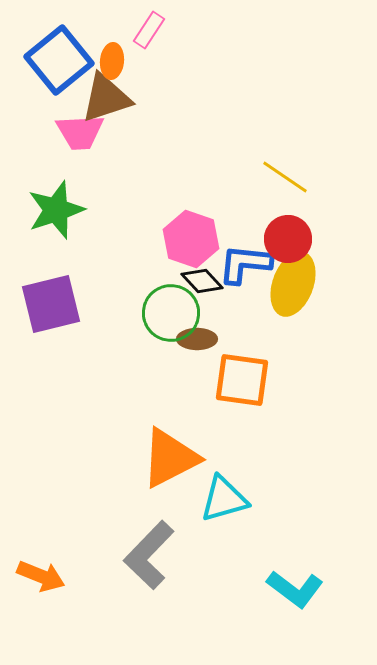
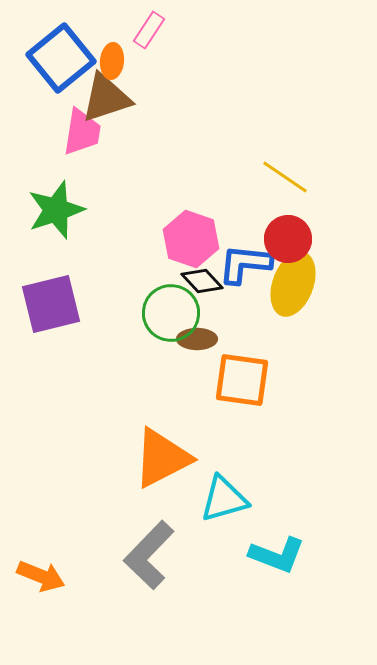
blue square: moved 2 px right, 2 px up
pink trapezoid: moved 2 px right; rotated 78 degrees counterclockwise
orange triangle: moved 8 px left
cyan L-shape: moved 18 px left, 34 px up; rotated 16 degrees counterclockwise
